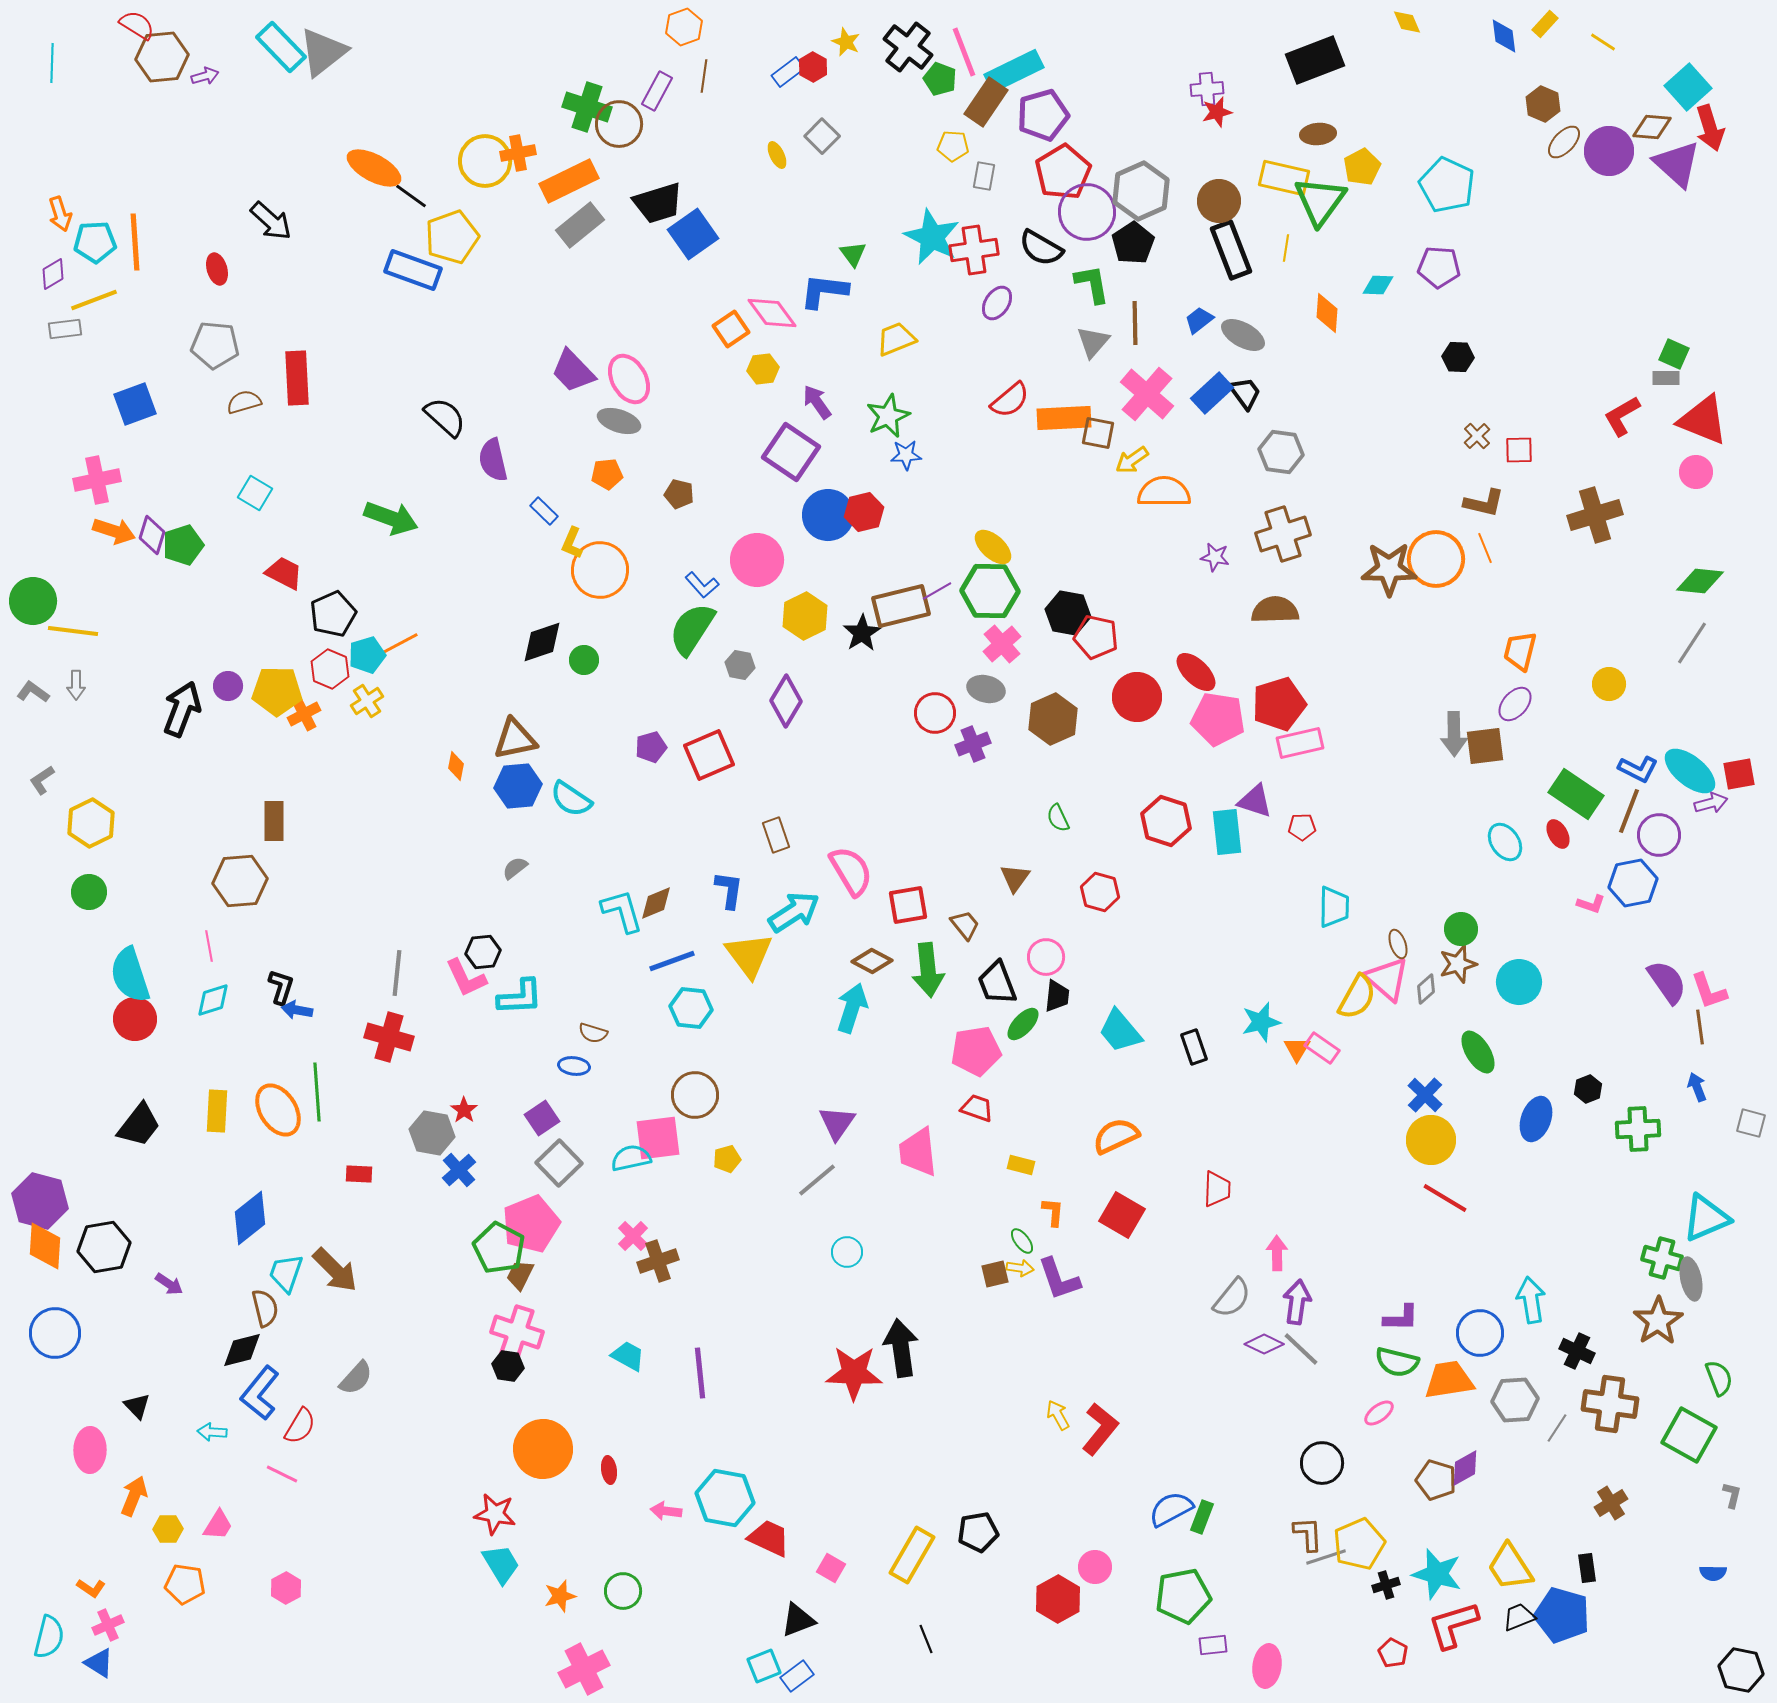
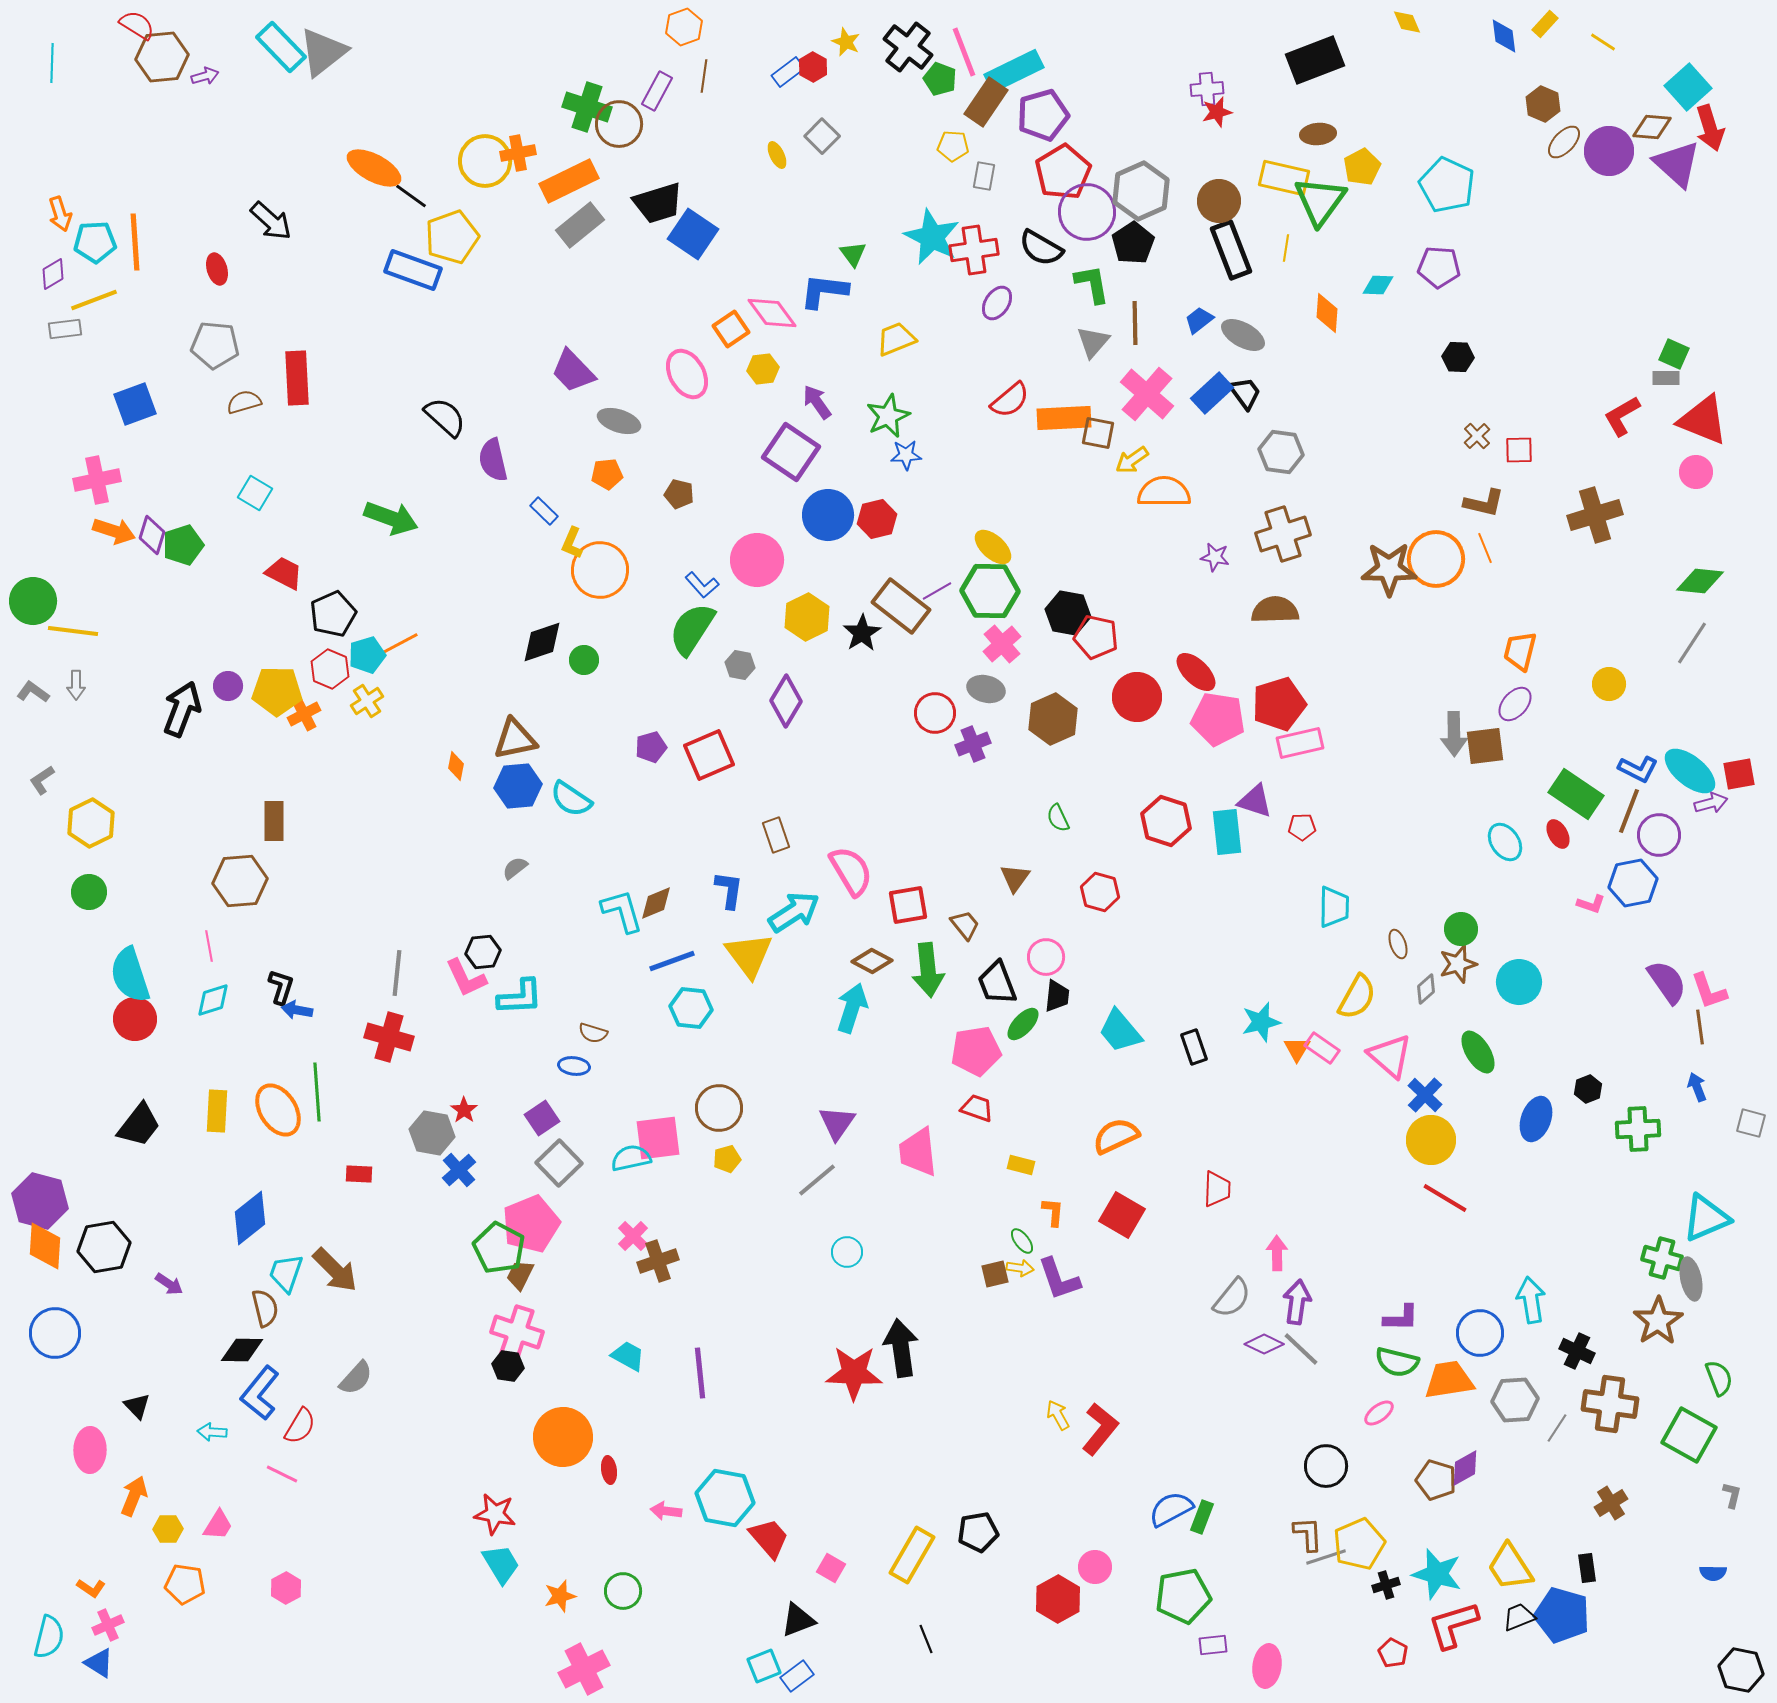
blue square at (693, 234): rotated 21 degrees counterclockwise
pink ellipse at (629, 379): moved 58 px right, 5 px up
red hexagon at (864, 512): moved 13 px right, 7 px down
brown rectangle at (901, 606): rotated 52 degrees clockwise
yellow hexagon at (805, 616): moved 2 px right, 1 px down
pink triangle at (1387, 979): moved 3 px right, 77 px down
brown circle at (695, 1095): moved 24 px right, 13 px down
black diamond at (242, 1350): rotated 15 degrees clockwise
orange circle at (543, 1449): moved 20 px right, 12 px up
black circle at (1322, 1463): moved 4 px right, 3 px down
red trapezoid at (769, 1538): rotated 24 degrees clockwise
